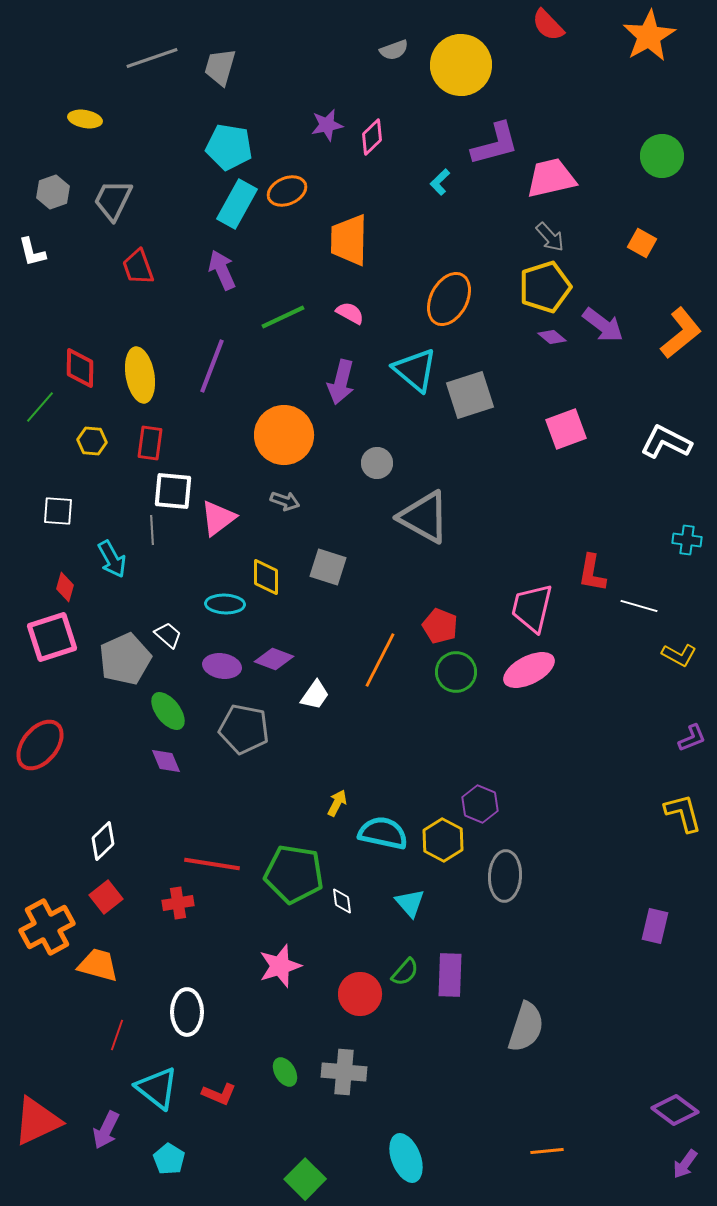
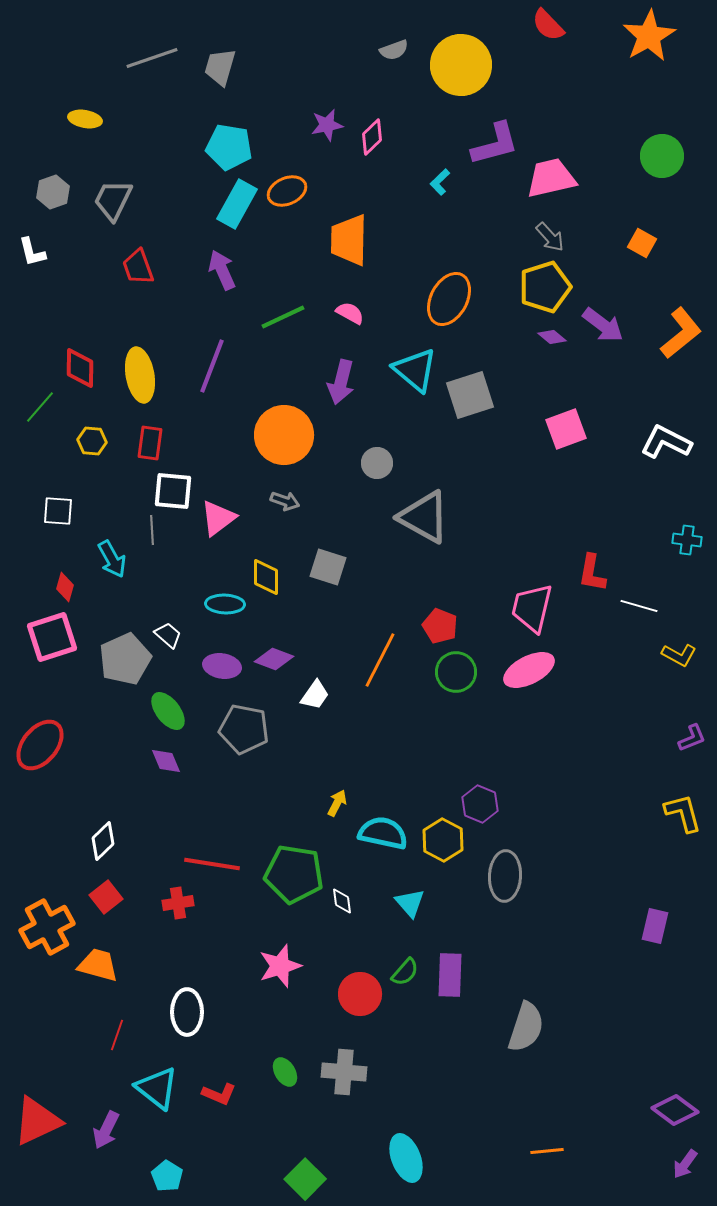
cyan pentagon at (169, 1159): moved 2 px left, 17 px down
